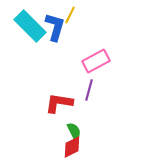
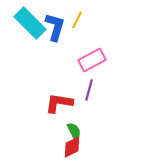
yellow line: moved 7 px right, 5 px down
cyan rectangle: moved 3 px up
pink rectangle: moved 4 px left, 1 px up
